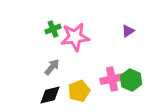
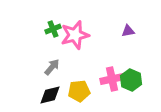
purple triangle: rotated 24 degrees clockwise
pink star: moved 2 px up; rotated 8 degrees counterclockwise
yellow pentagon: rotated 15 degrees clockwise
